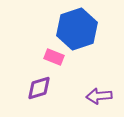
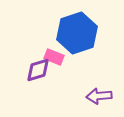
blue hexagon: moved 4 px down
purple diamond: moved 1 px left, 18 px up
